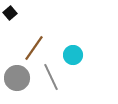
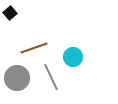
brown line: rotated 36 degrees clockwise
cyan circle: moved 2 px down
